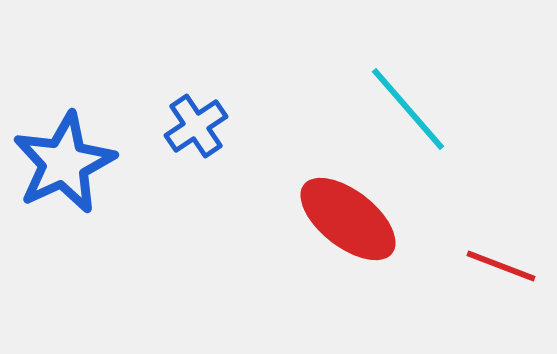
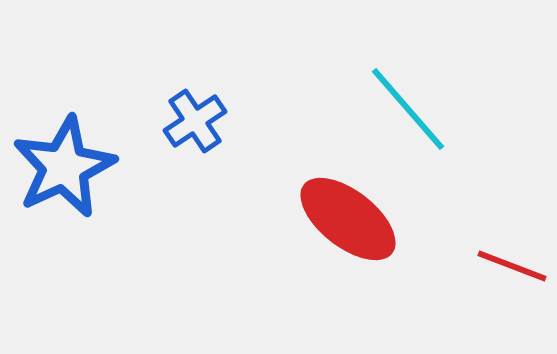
blue cross: moved 1 px left, 5 px up
blue star: moved 4 px down
red line: moved 11 px right
